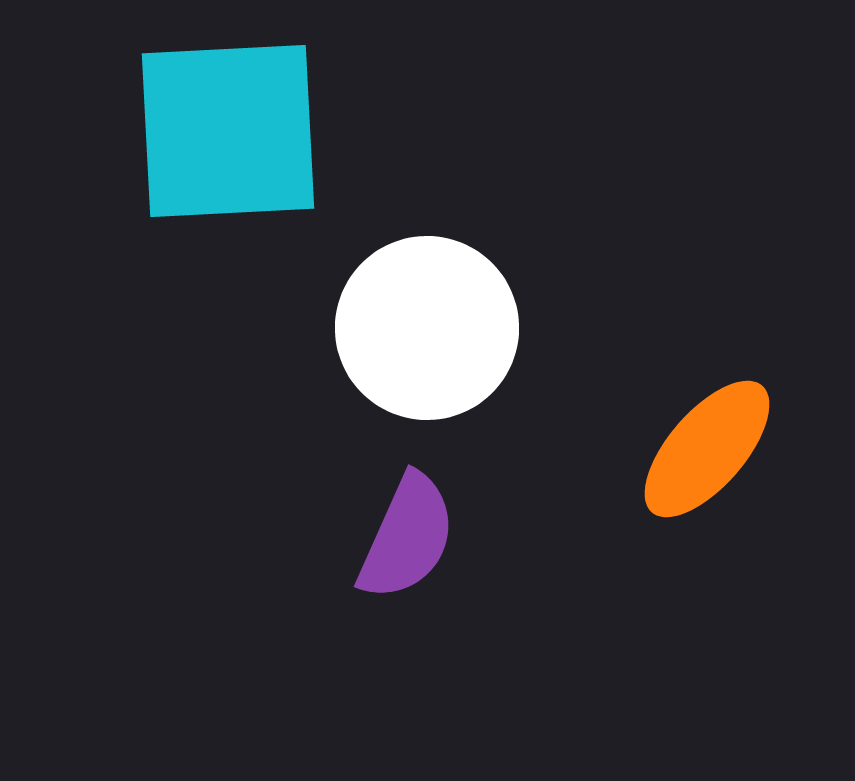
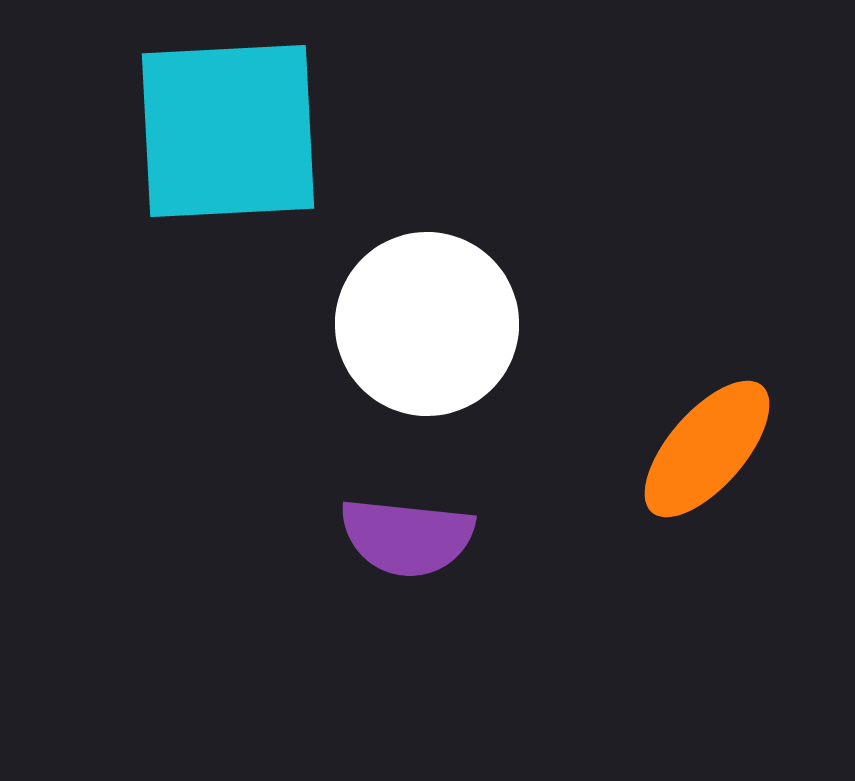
white circle: moved 4 px up
purple semicircle: rotated 72 degrees clockwise
